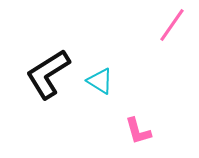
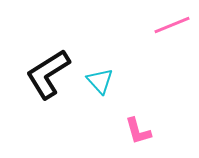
pink line: rotated 33 degrees clockwise
cyan triangle: rotated 16 degrees clockwise
